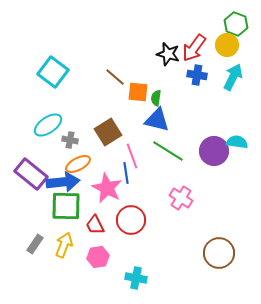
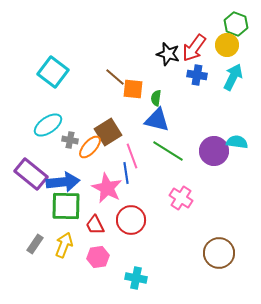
orange square: moved 5 px left, 3 px up
orange ellipse: moved 12 px right, 17 px up; rotated 20 degrees counterclockwise
